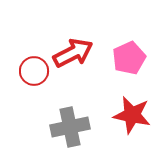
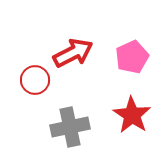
pink pentagon: moved 3 px right, 1 px up
red circle: moved 1 px right, 9 px down
red star: rotated 21 degrees clockwise
